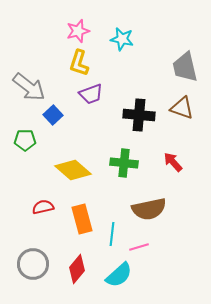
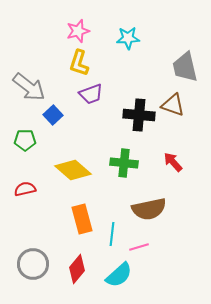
cyan star: moved 6 px right, 1 px up; rotated 15 degrees counterclockwise
brown triangle: moved 9 px left, 3 px up
red semicircle: moved 18 px left, 18 px up
